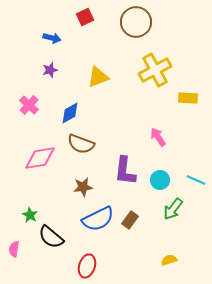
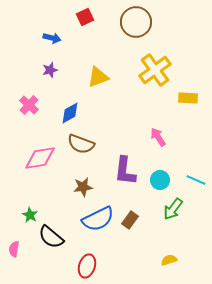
yellow cross: rotated 8 degrees counterclockwise
